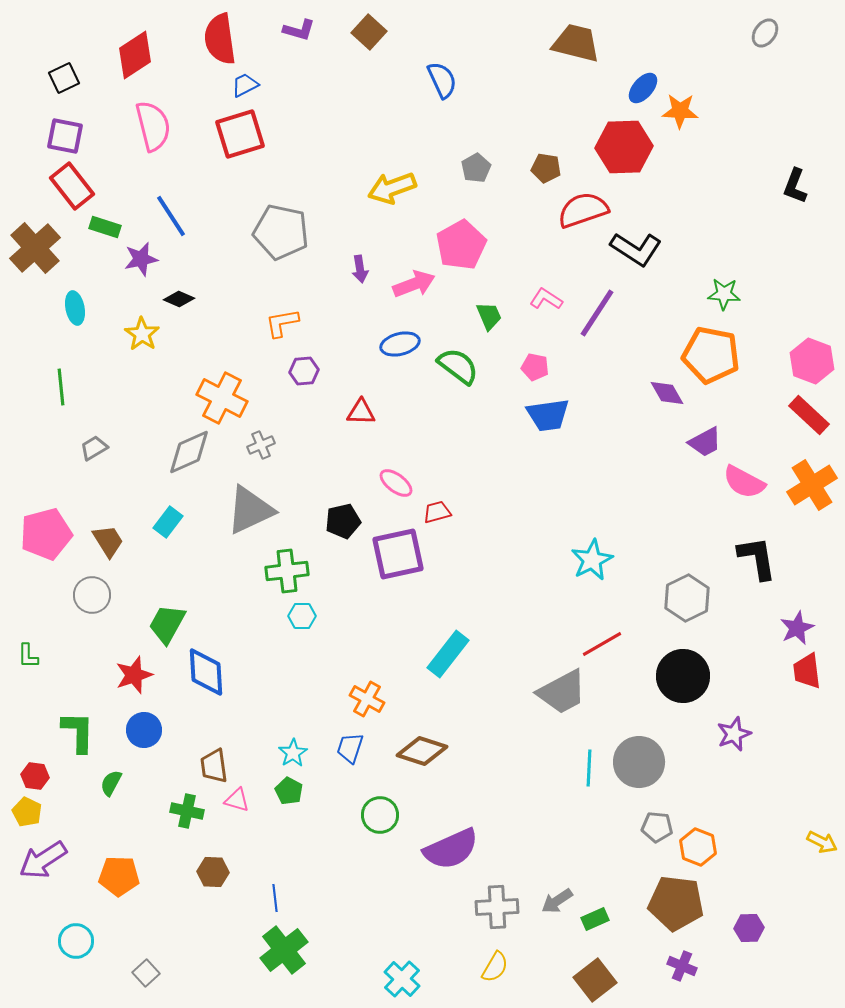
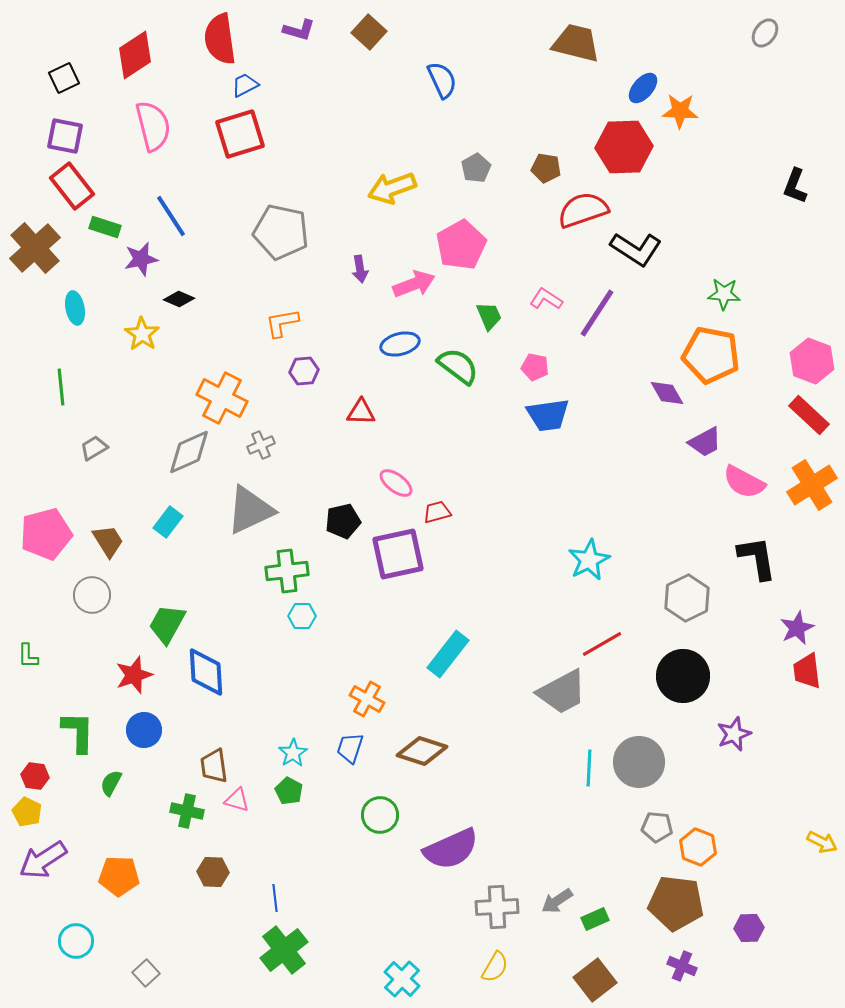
cyan star at (592, 560): moved 3 px left
